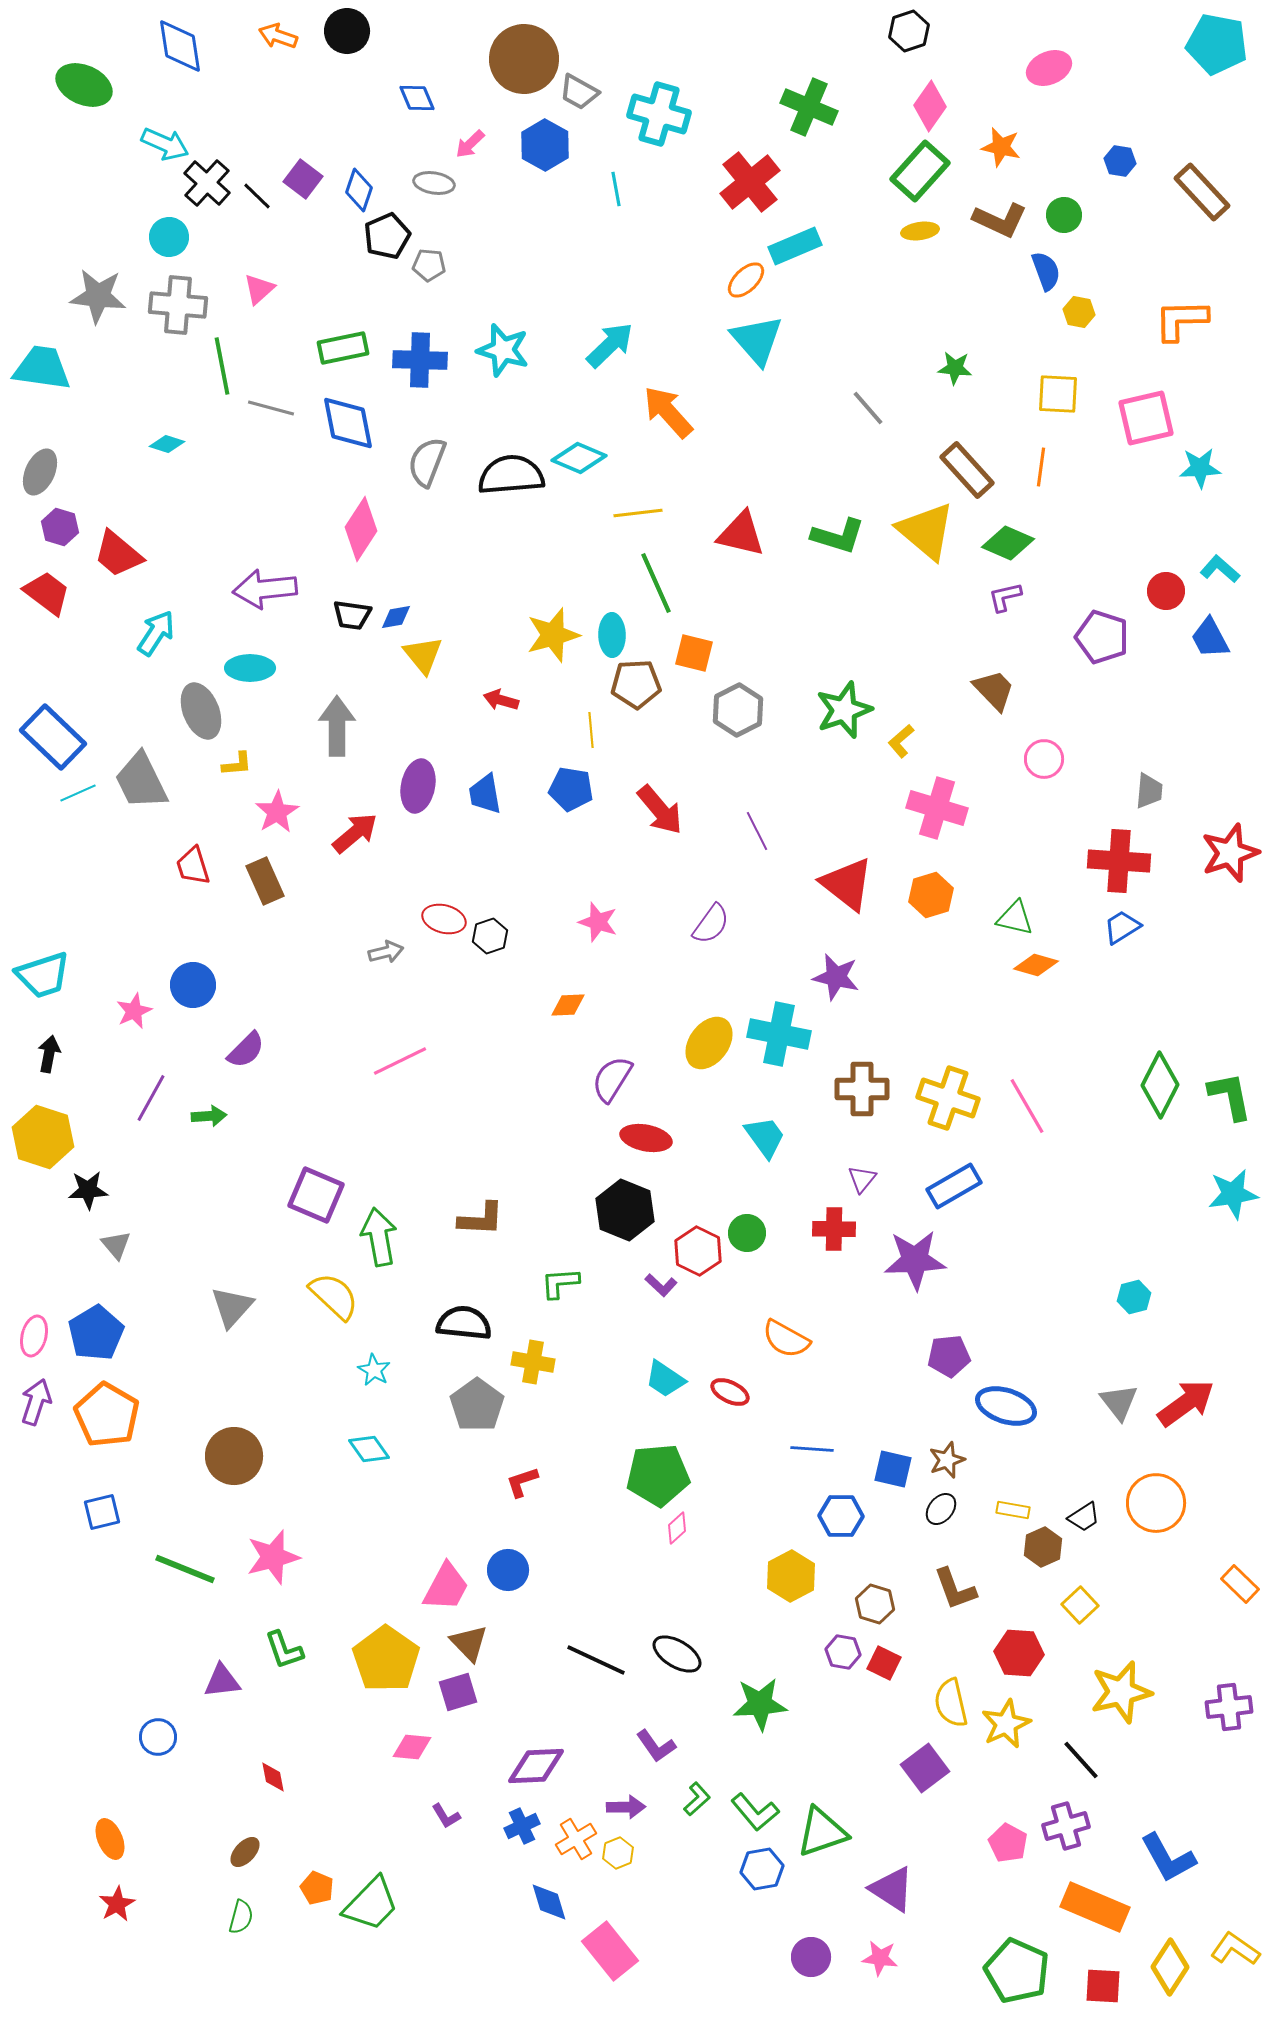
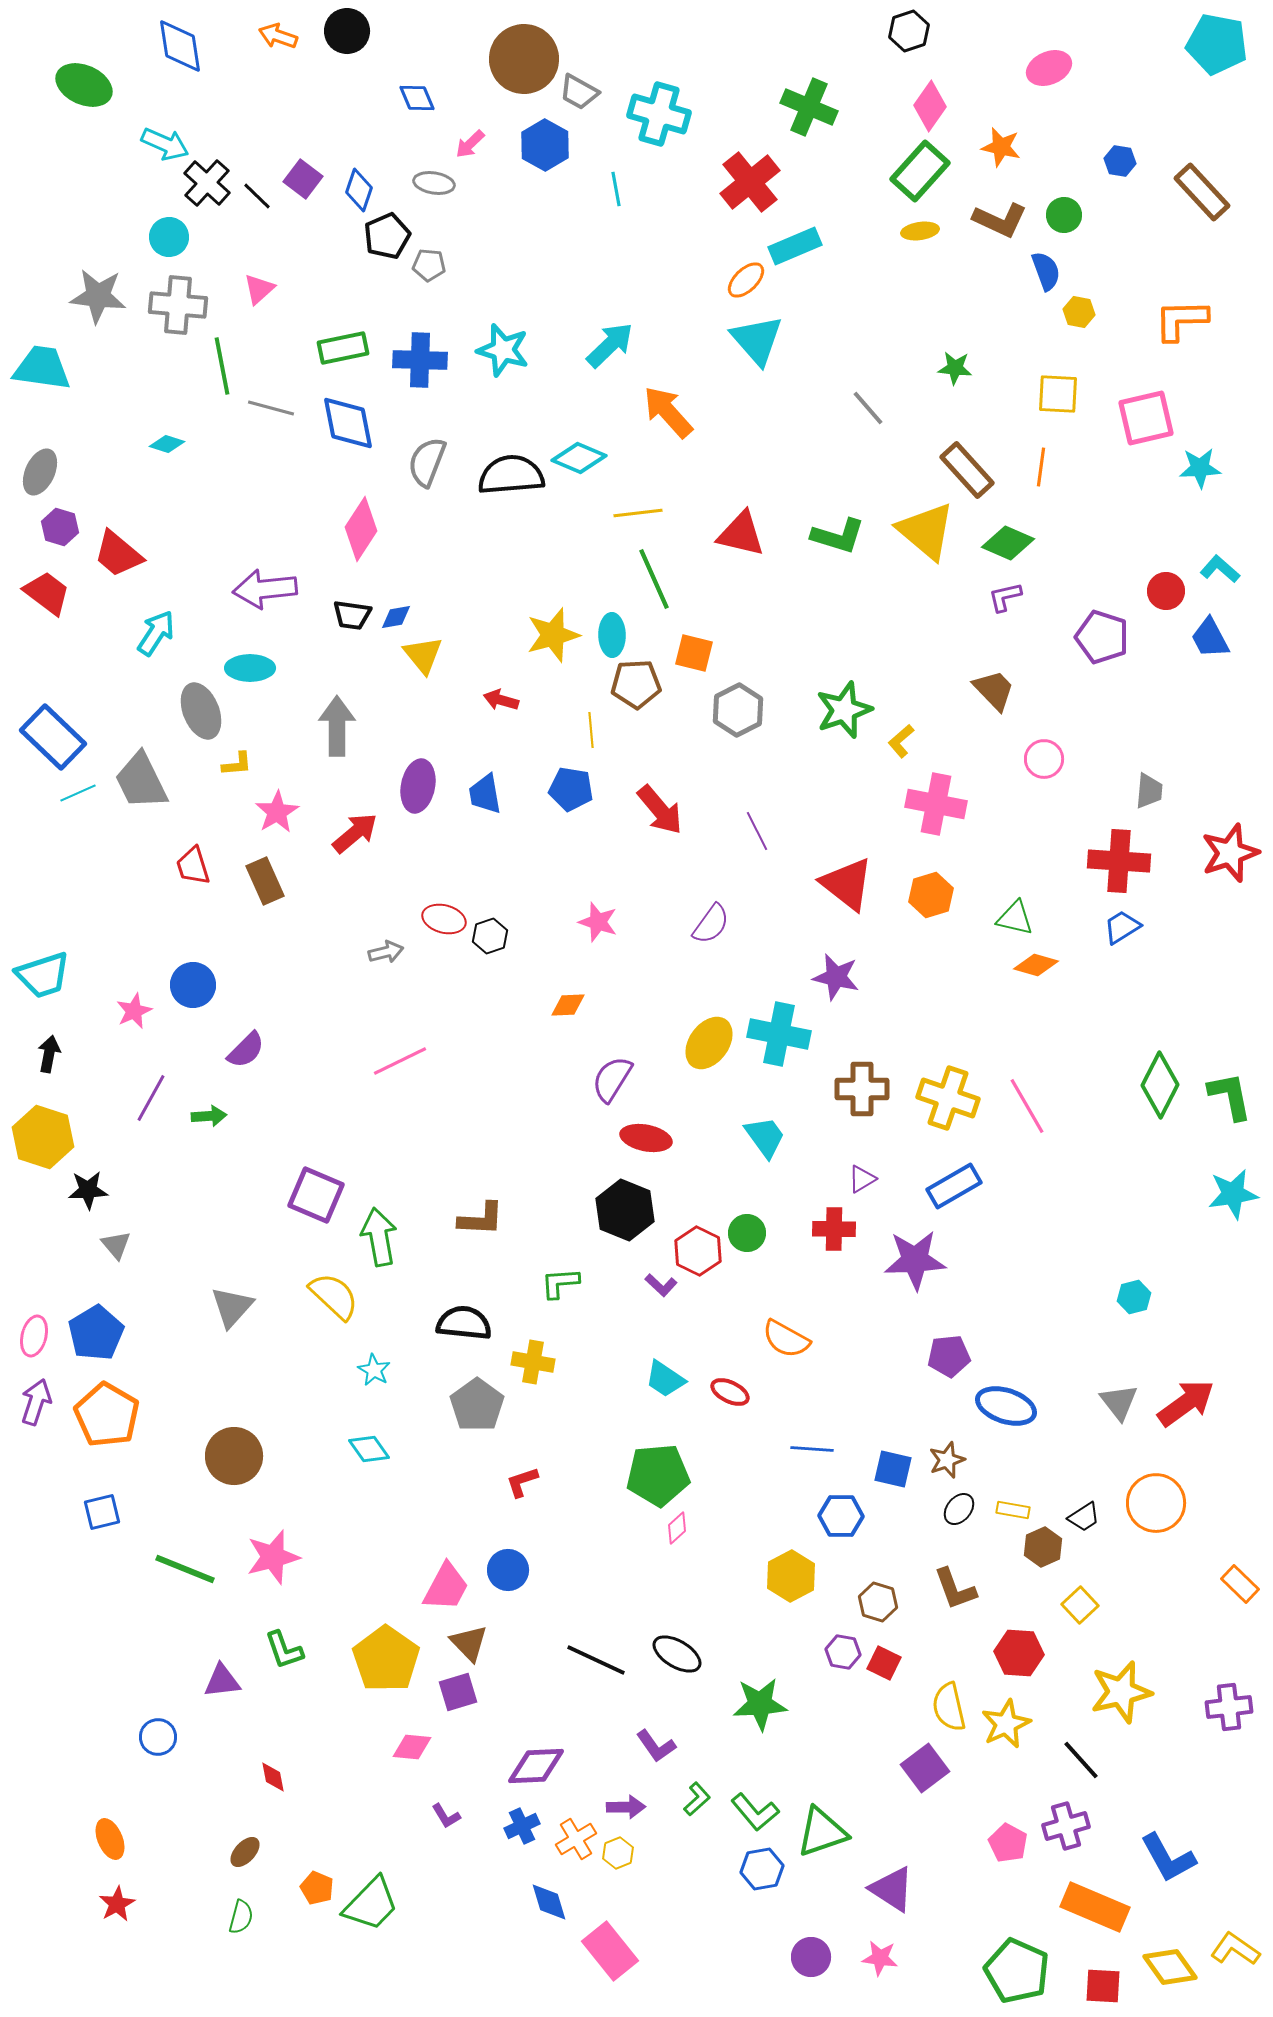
green line at (656, 583): moved 2 px left, 4 px up
pink cross at (937, 808): moved 1 px left, 4 px up; rotated 6 degrees counterclockwise
purple triangle at (862, 1179): rotated 20 degrees clockwise
black ellipse at (941, 1509): moved 18 px right
brown hexagon at (875, 1604): moved 3 px right, 2 px up
yellow semicircle at (951, 1703): moved 2 px left, 4 px down
yellow diamond at (1170, 1967): rotated 68 degrees counterclockwise
